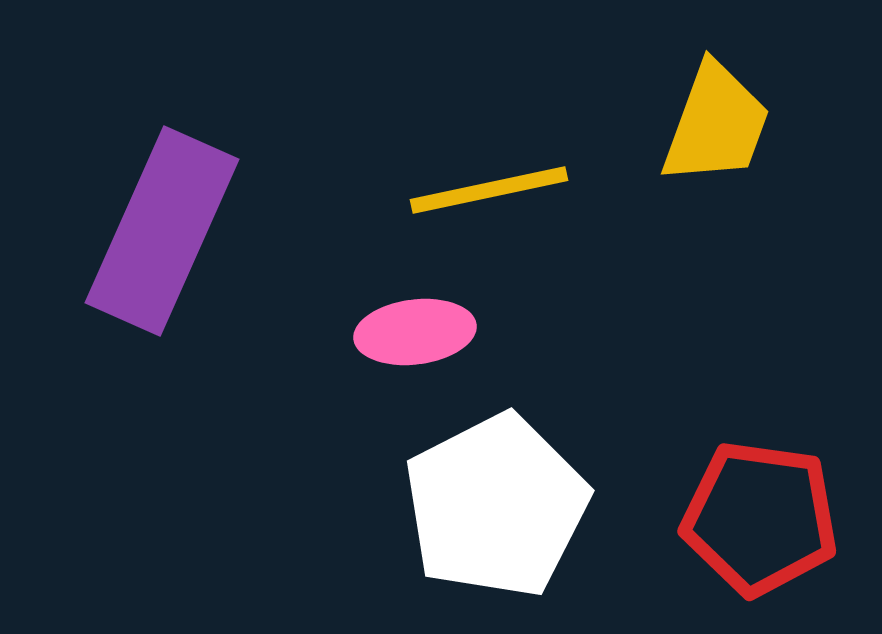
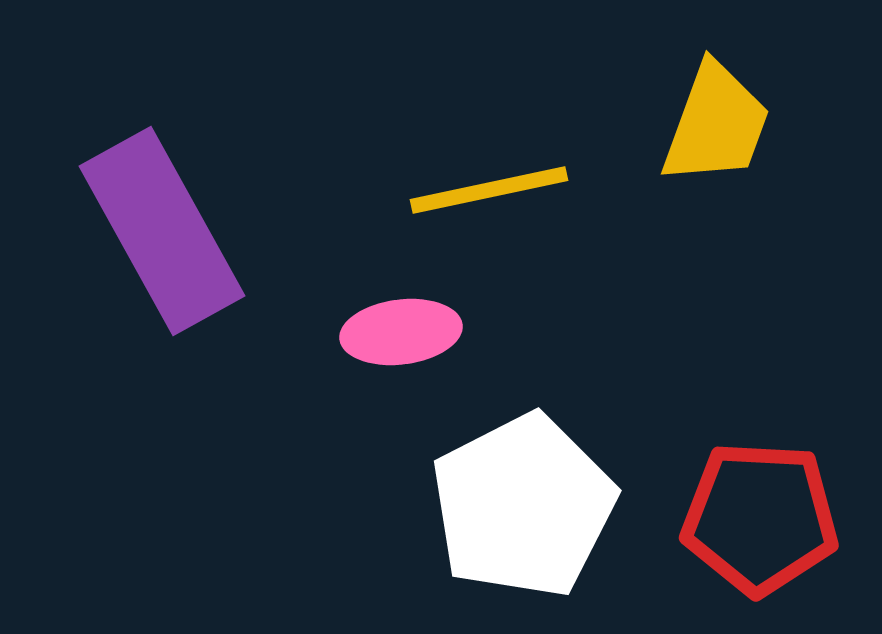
purple rectangle: rotated 53 degrees counterclockwise
pink ellipse: moved 14 px left
white pentagon: moved 27 px right
red pentagon: rotated 5 degrees counterclockwise
